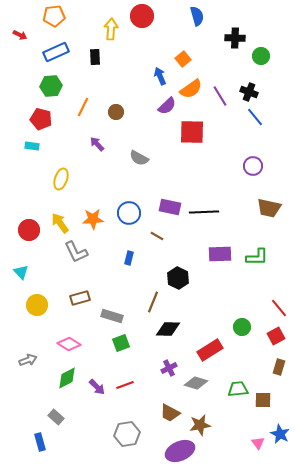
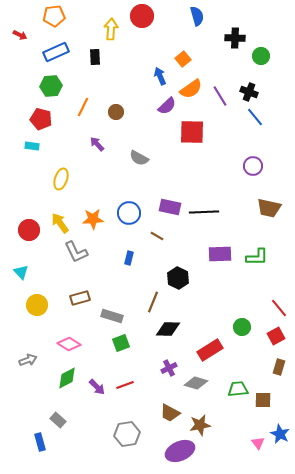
gray rectangle at (56, 417): moved 2 px right, 3 px down
